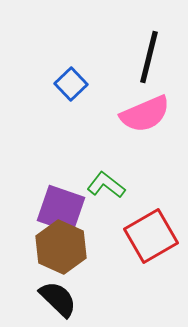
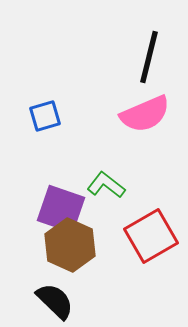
blue square: moved 26 px left, 32 px down; rotated 28 degrees clockwise
brown hexagon: moved 9 px right, 2 px up
black semicircle: moved 3 px left, 2 px down
